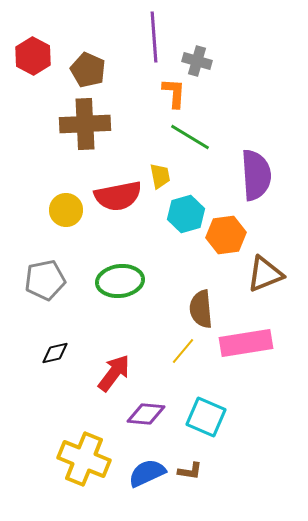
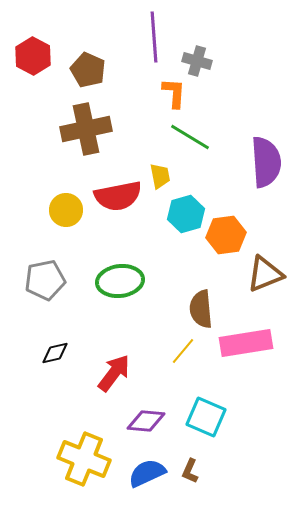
brown cross: moved 1 px right, 5 px down; rotated 9 degrees counterclockwise
purple semicircle: moved 10 px right, 13 px up
purple diamond: moved 7 px down
brown L-shape: rotated 105 degrees clockwise
